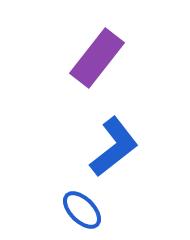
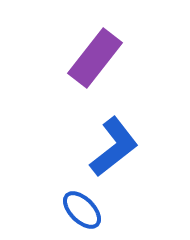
purple rectangle: moved 2 px left
